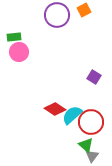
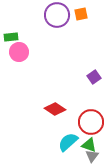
orange square: moved 3 px left, 4 px down; rotated 16 degrees clockwise
green rectangle: moved 3 px left
purple square: rotated 24 degrees clockwise
cyan semicircle: moved 4 px left, 27 px down
green triangle: moved 3 px right; rotated 21 degrees counterclockwise
